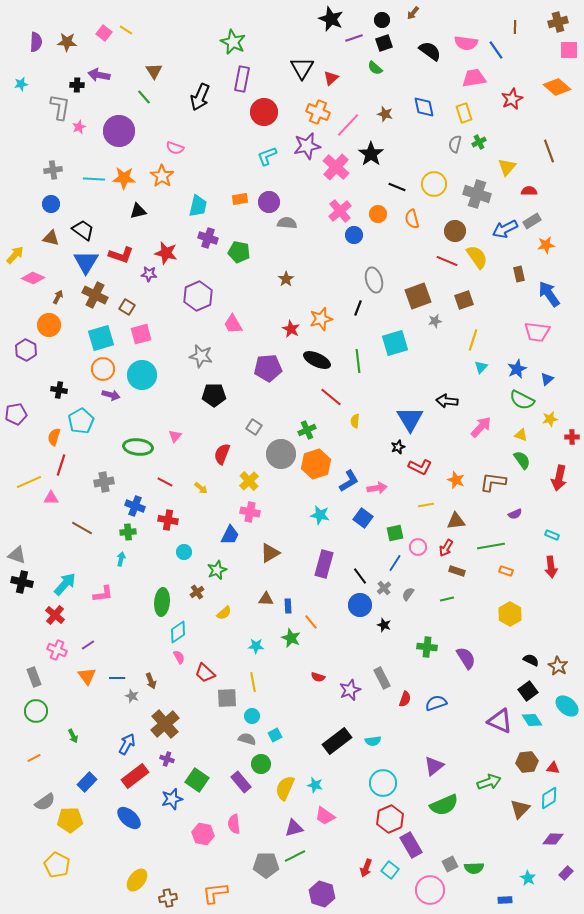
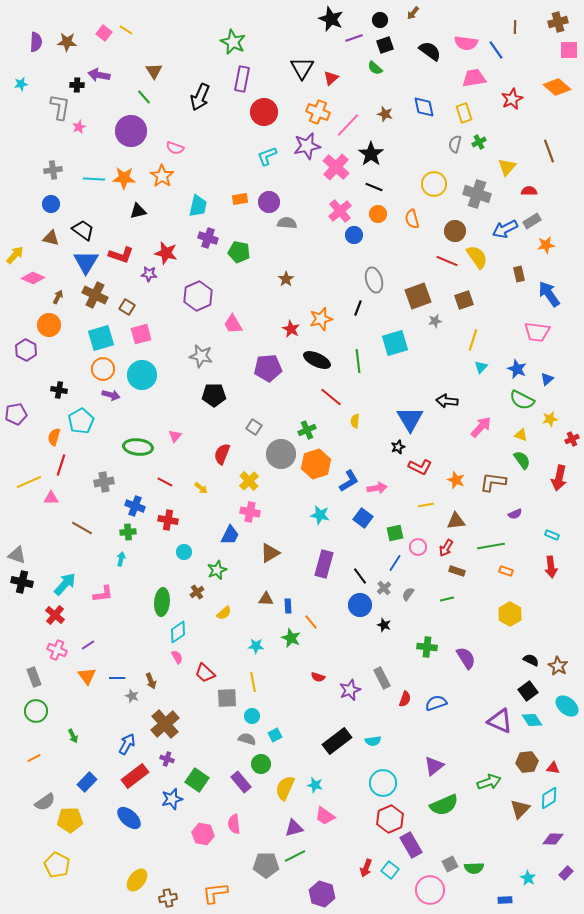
black circle at (382, 20): moved 2 px left
black square at (384, 43): moved 1 px right, 2 px down
purple circle at (119, 131): moved 12 px right
black line at (397, 187): moved 23 px left
blue star at (517, 369): rotated 24 degrees counterclockwise
red cross at (572, 437): moved 2 px down; rotated 24 degrees counterclockwise
pink semicircle at (179, 657): moved 2 px left
